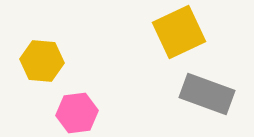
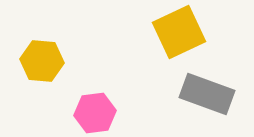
pink hexagon: moved 18 px right
